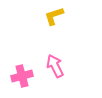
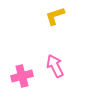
yellow L-shape: moved 1 px right
